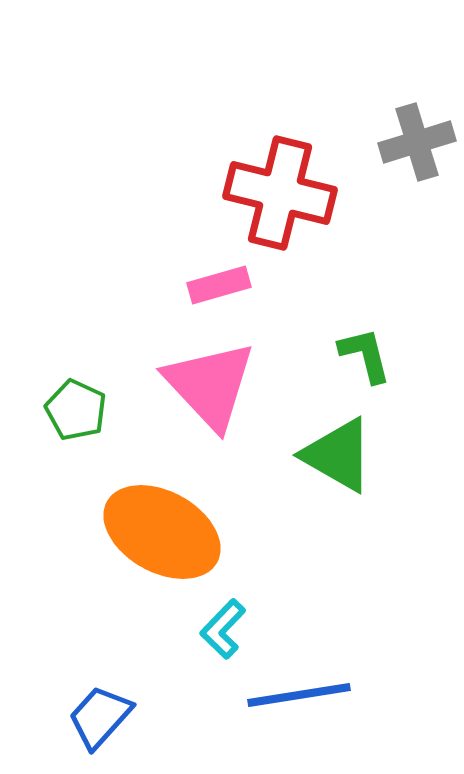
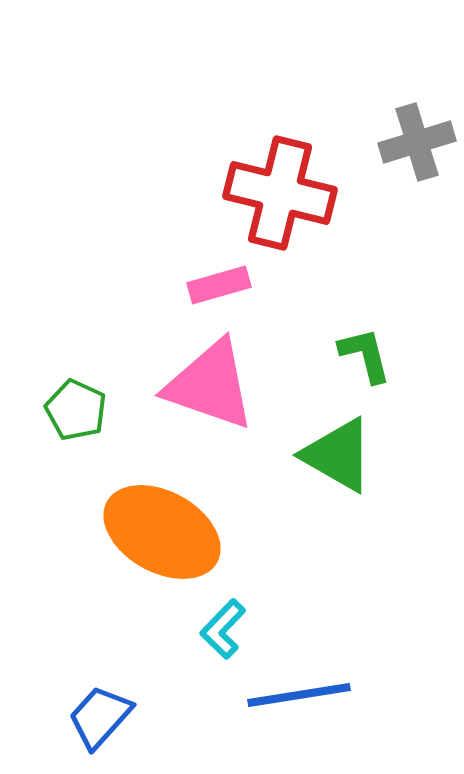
pink triangle: rotated 28 degrees counterclockwise
